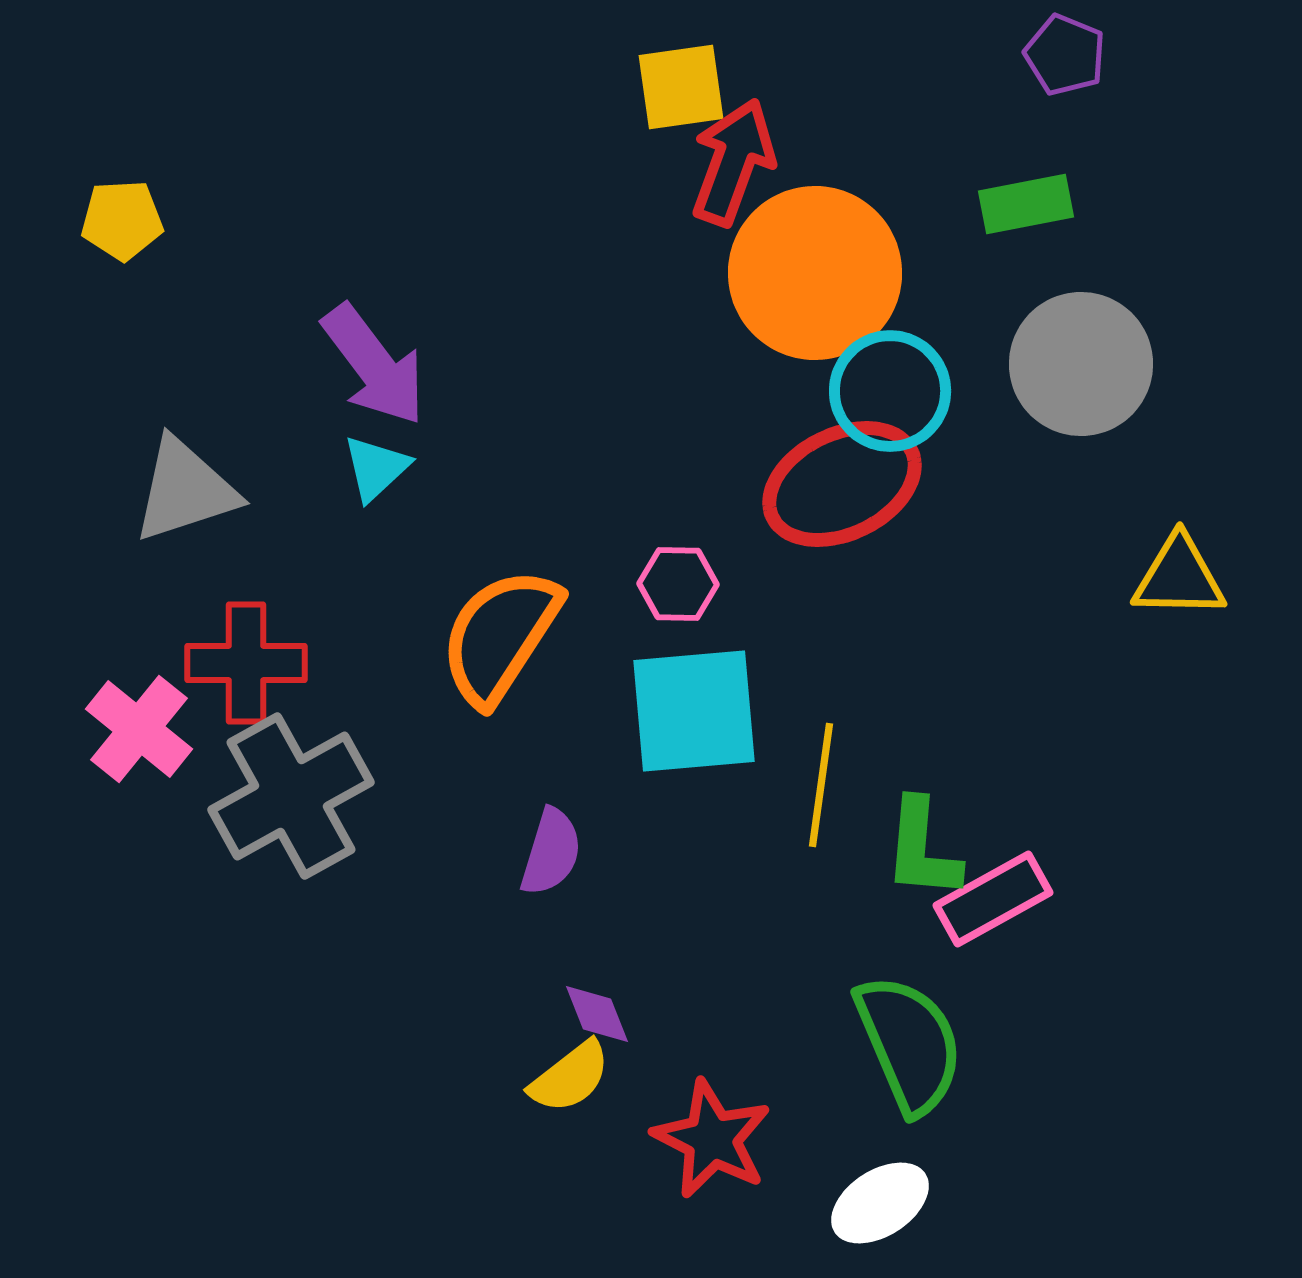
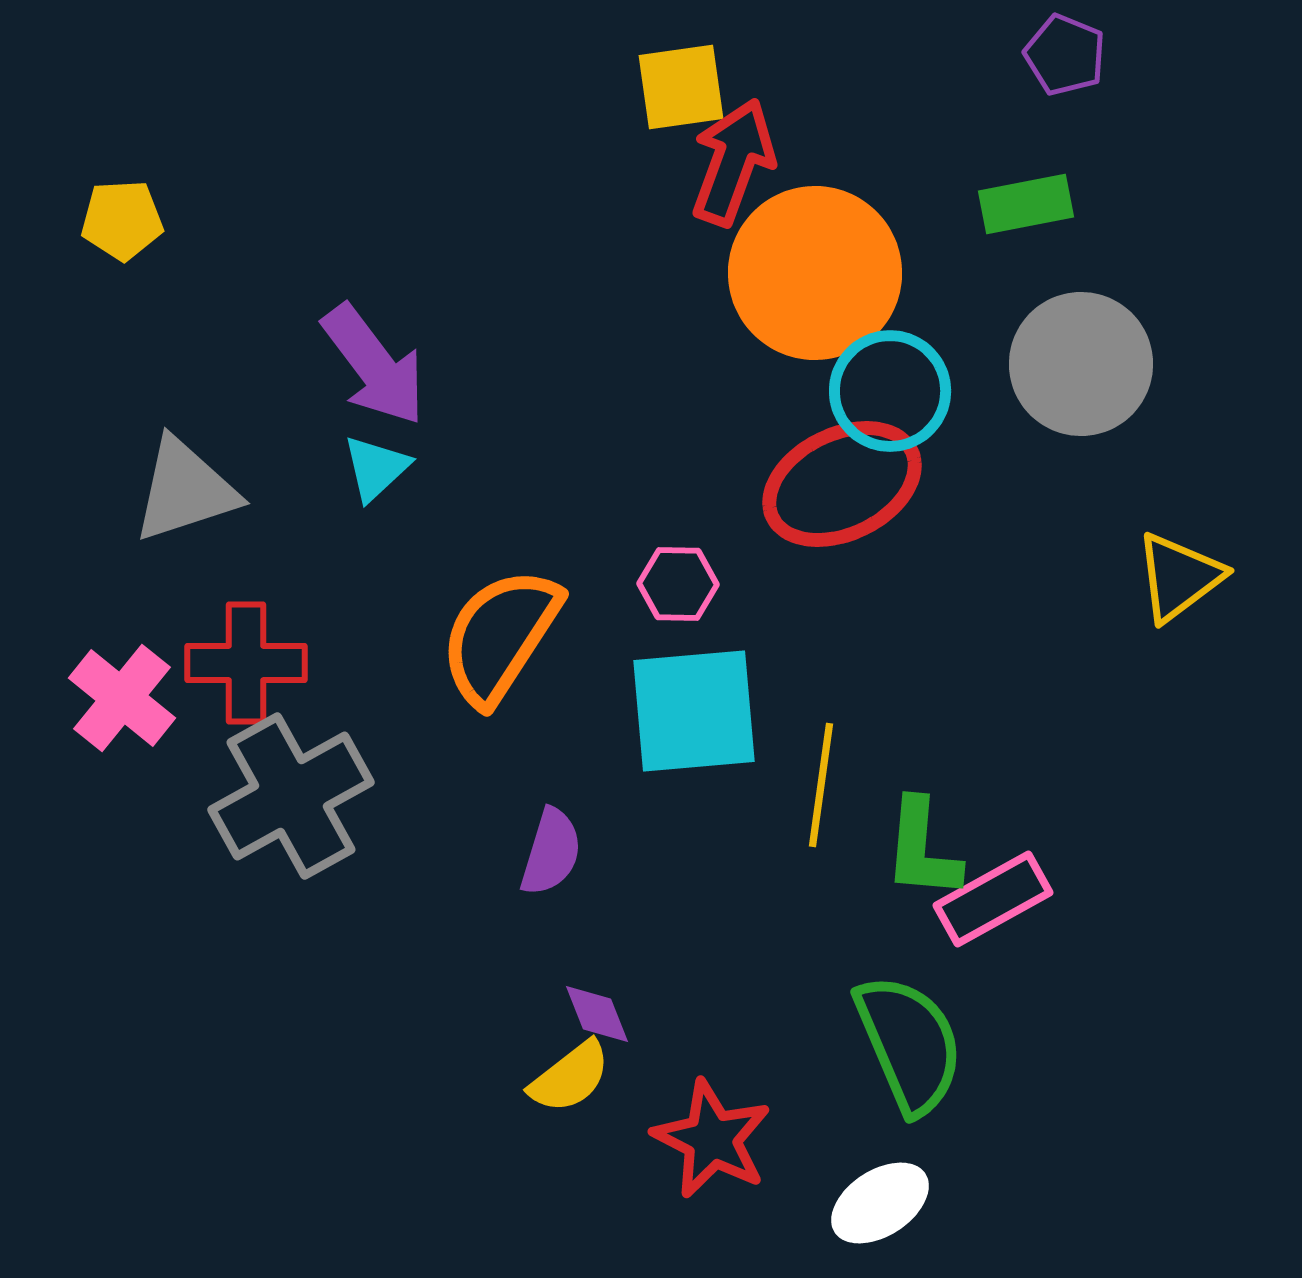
yellow triangle: rotated 38 degrees counterclockwise
pink cross: moved 17 px left, 31 px up
